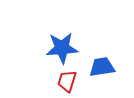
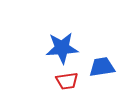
red trapezoid: rotated 115 degrees counterclockwise
